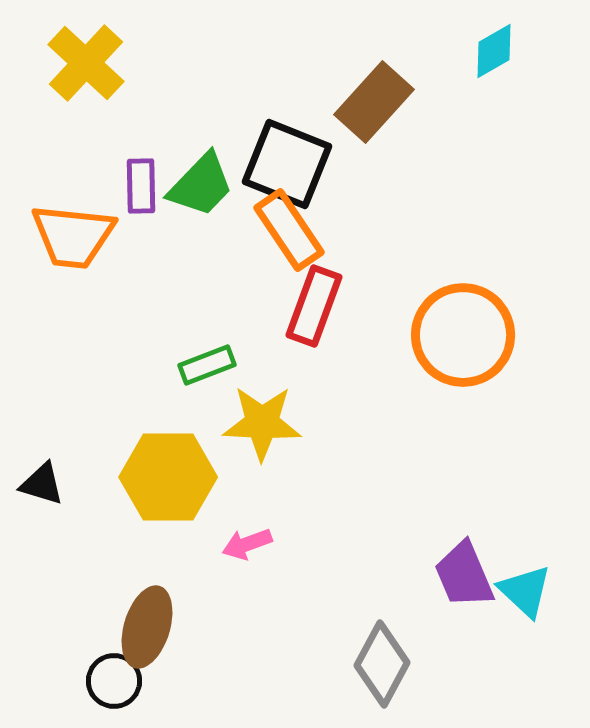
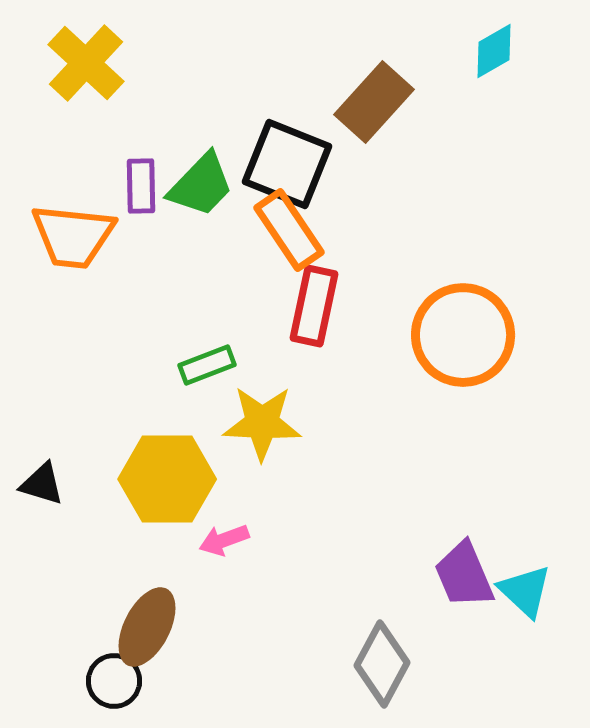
red rectangle: rotated 8 degrees counterclockwise
yellow hexagon: moved 1 px left, 2 px down
pink arrow: moved 23 px left, 4 px up
brown ellipse: rotated 10 degrees clockwise
